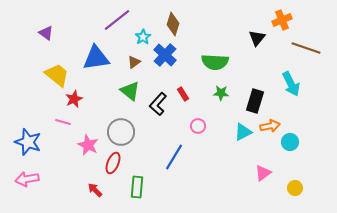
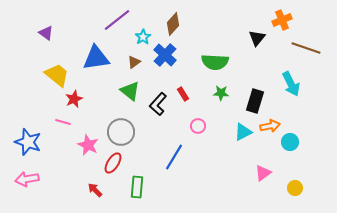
brown diamond: rotated 25 degrees clockwise
red ellipse: rotated 10 degrees clockwise
